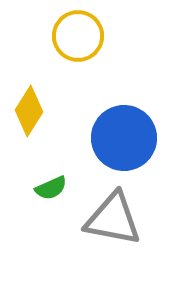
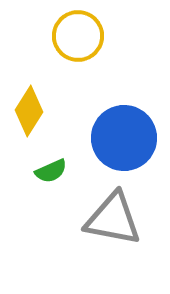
green semicircle: moved 17 px up
